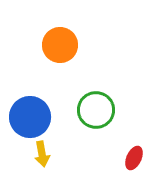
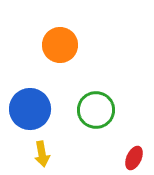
blue circle: moved 8 px up
